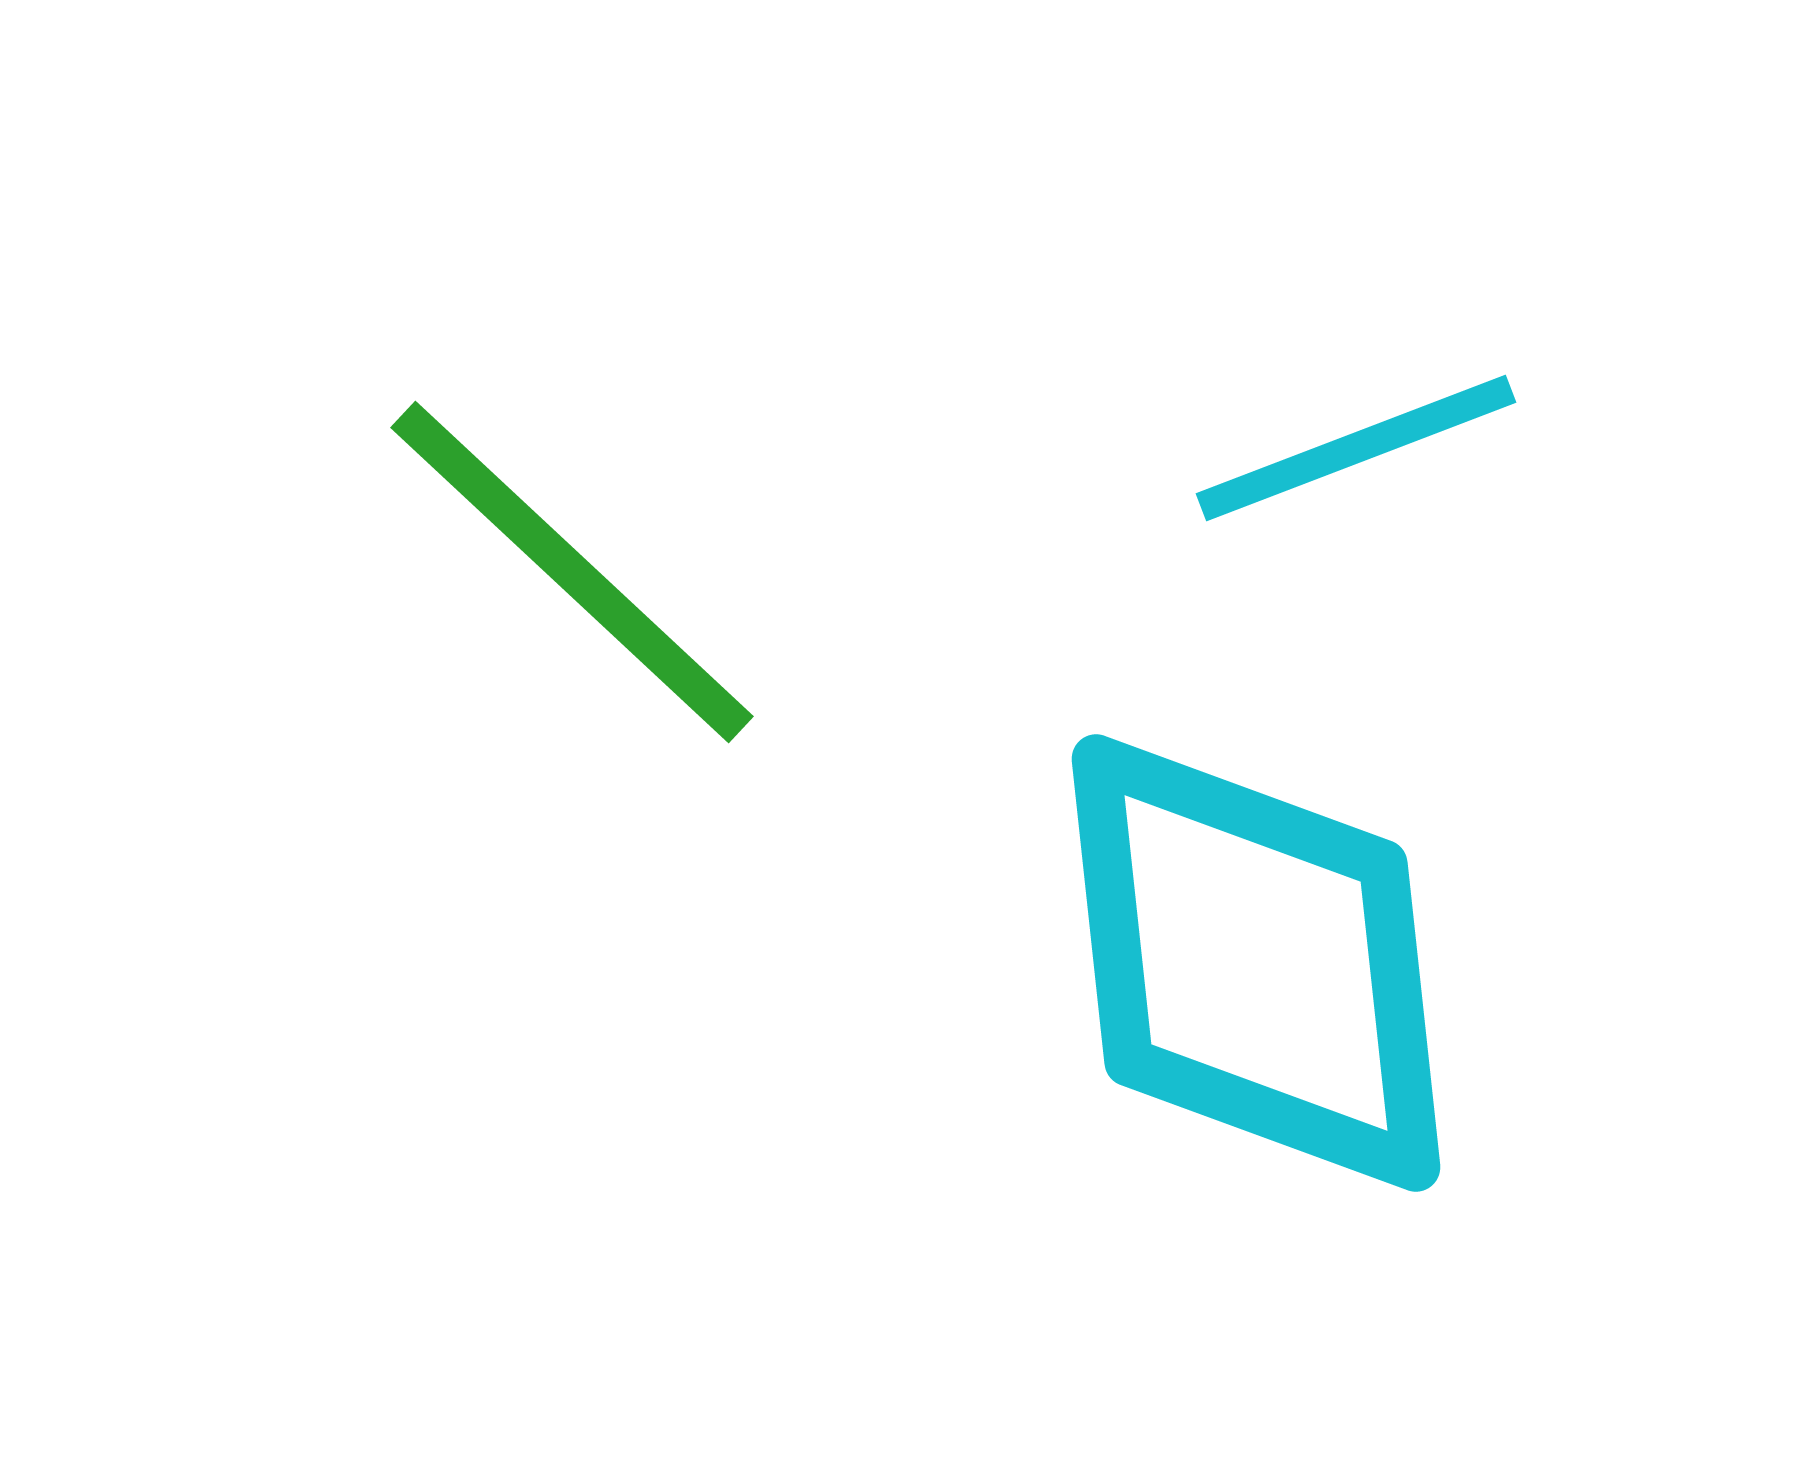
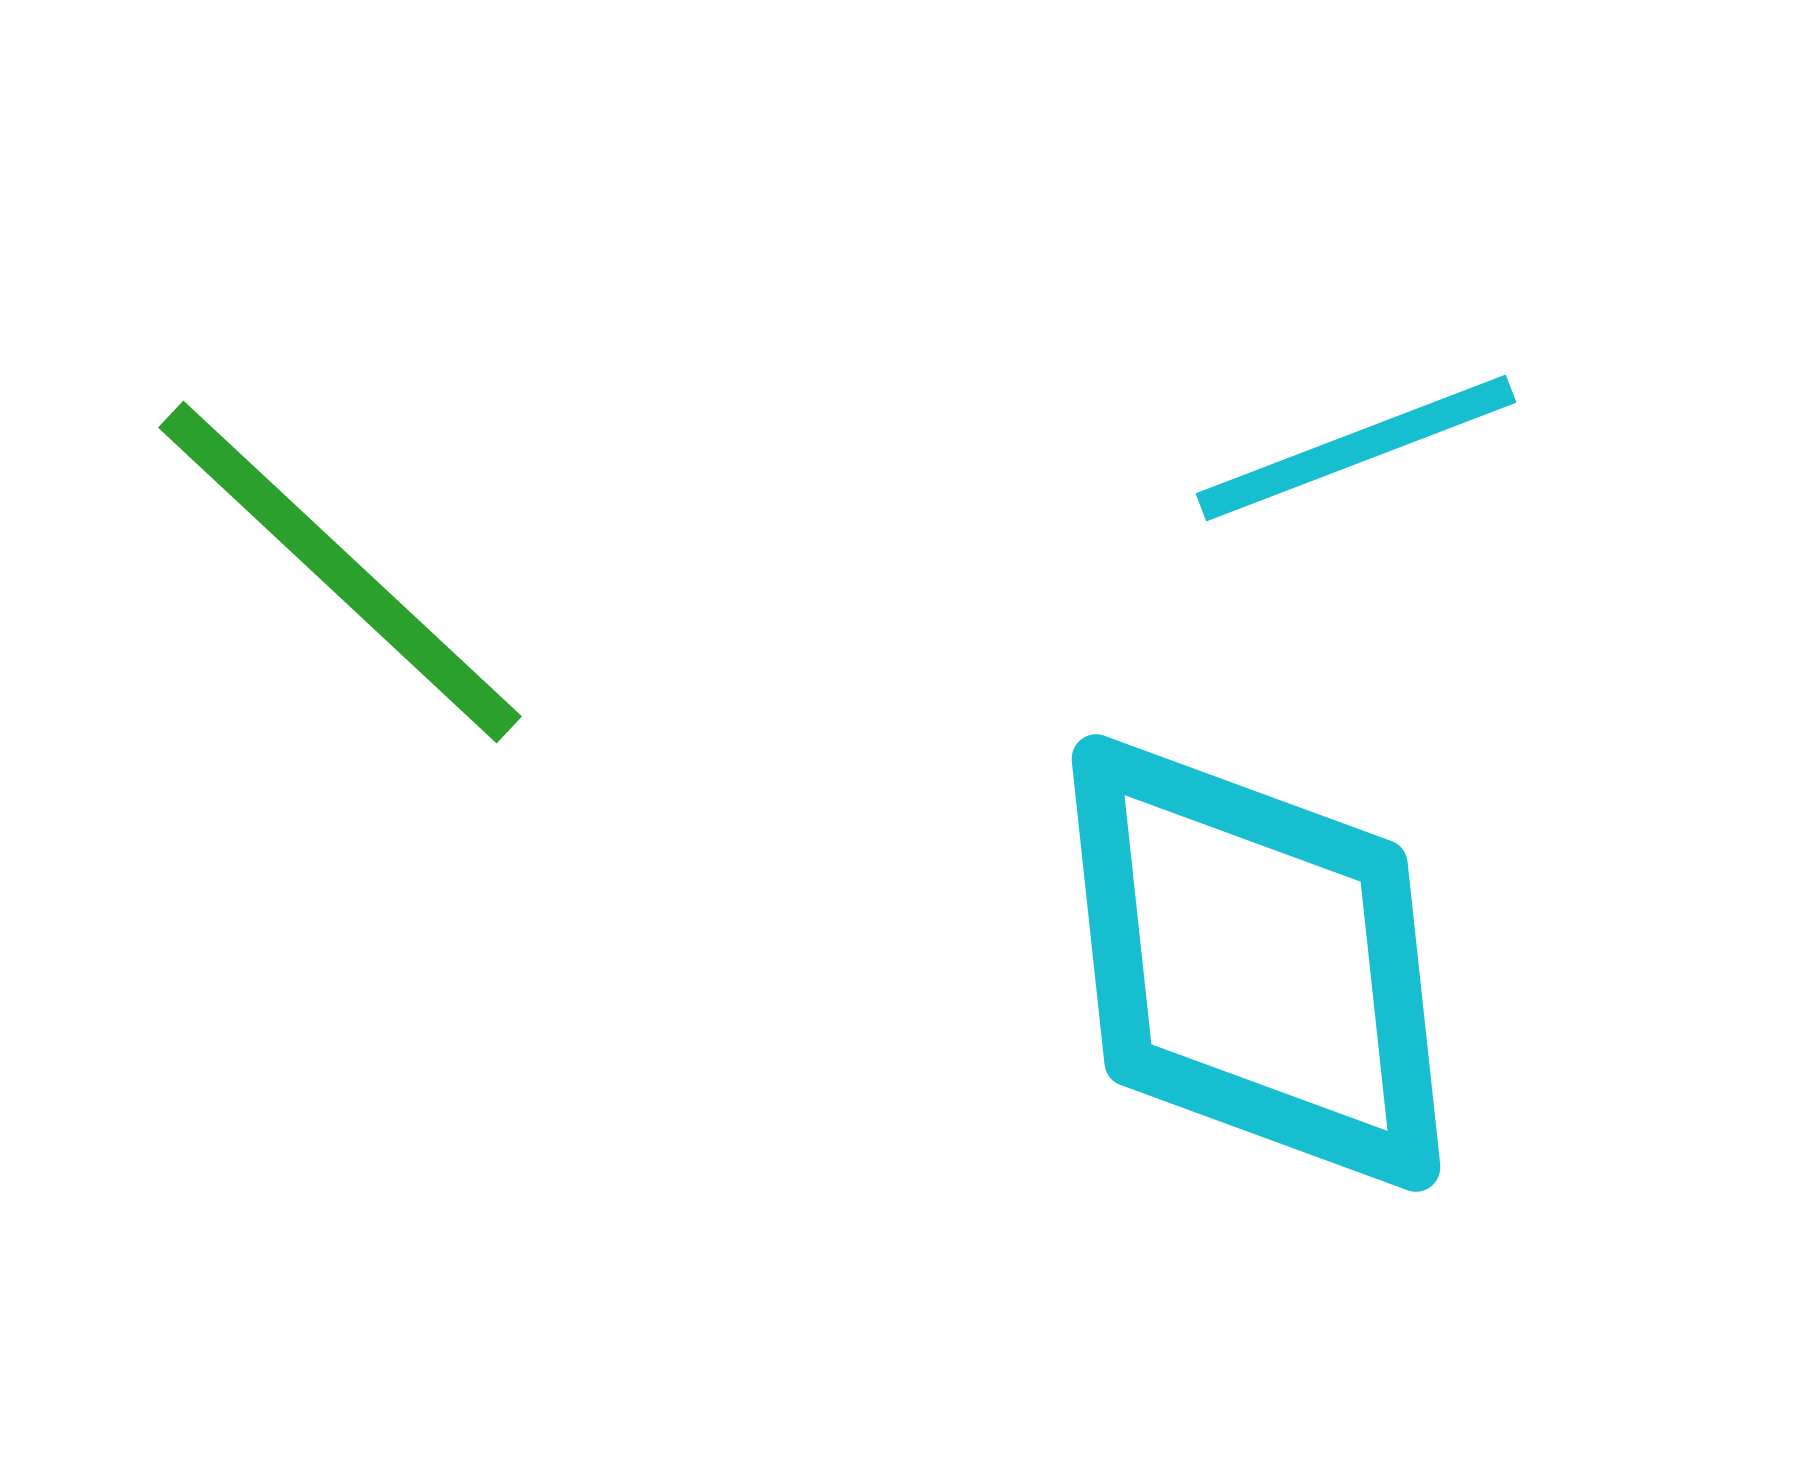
green line: moved 232 px left
